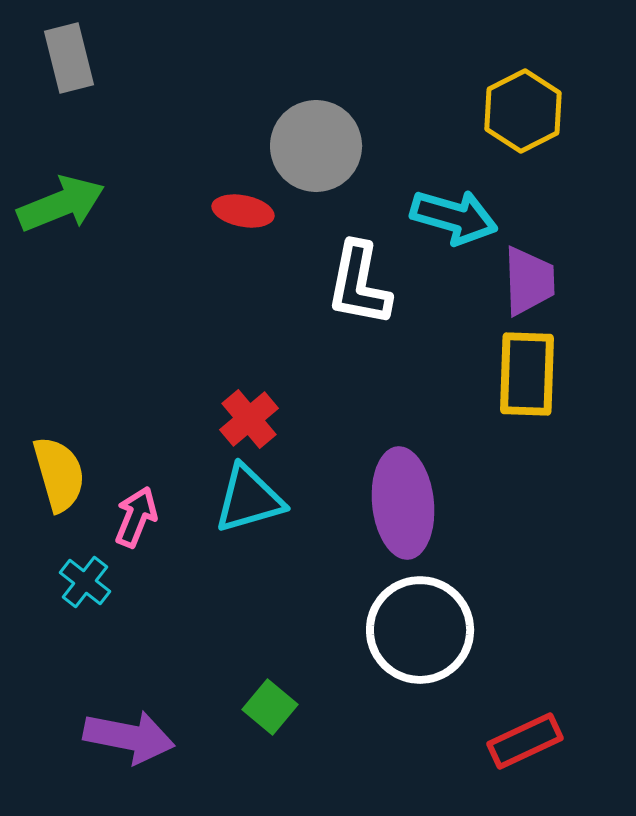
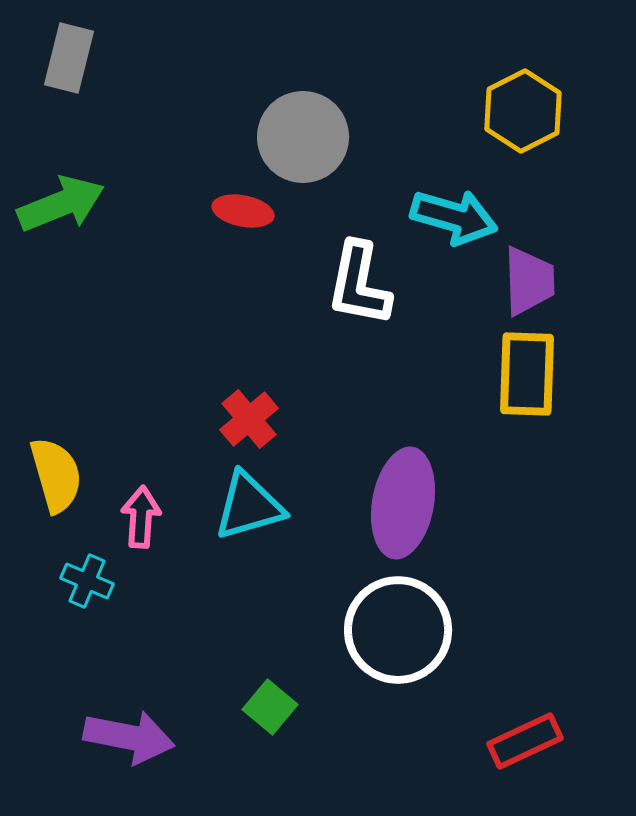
gray rectangle: rotated 28 degrees clockwise
gray circle: moved 13 px left, 9 px up
yellow semicircle: moved 3 px left, 1 px down
cyan triangle: moved 7 px down
purple ellipse: rotated 16 degrees clockwise
pink arrow: moved 5 px right; rotated 18 degrees counterclockwise
cyan cross: moved 2 px right, 1 px up; rotated 15 degrees counterclockwise
white circle: moved 22 px left
